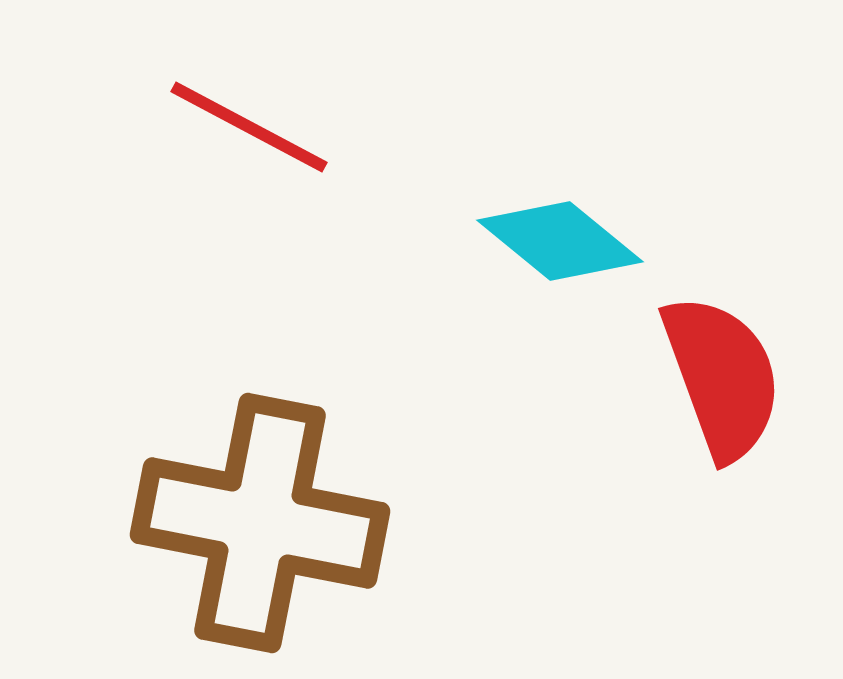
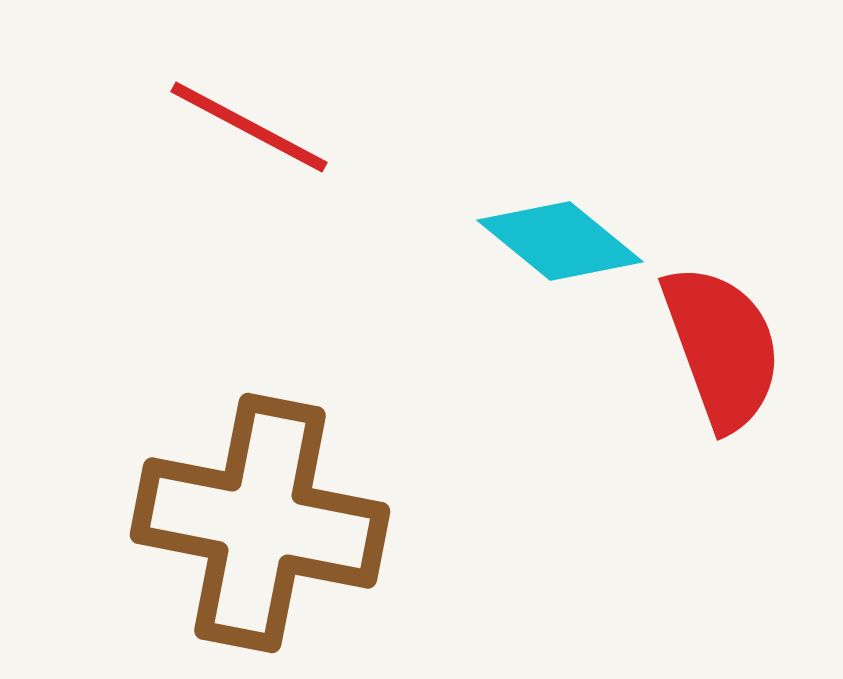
red semicircle: moved 30 px up
